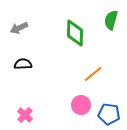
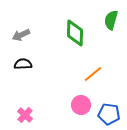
gray arrow: moved 2 px right, 7 px down
